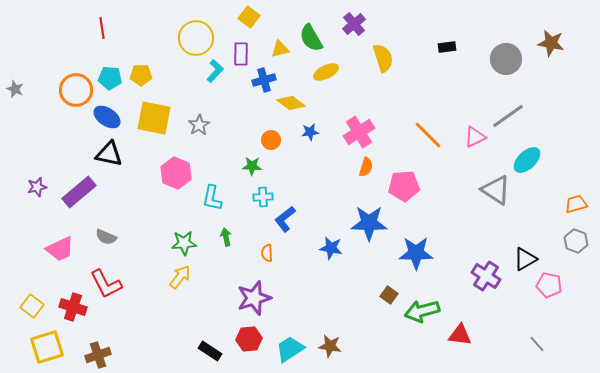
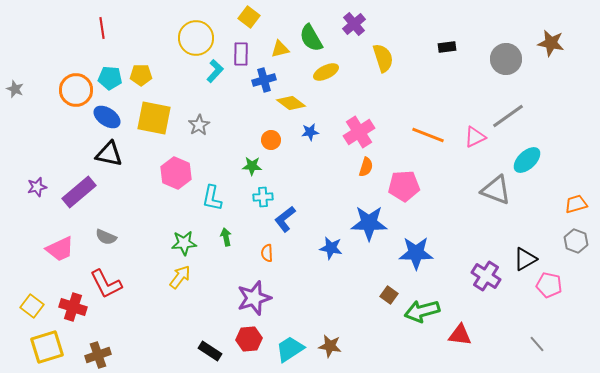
orange line at (428, 135): rotated 24 degrees counterclockwise
gray triangle at (496, 190): rotated 12 degrees counterclockwise
